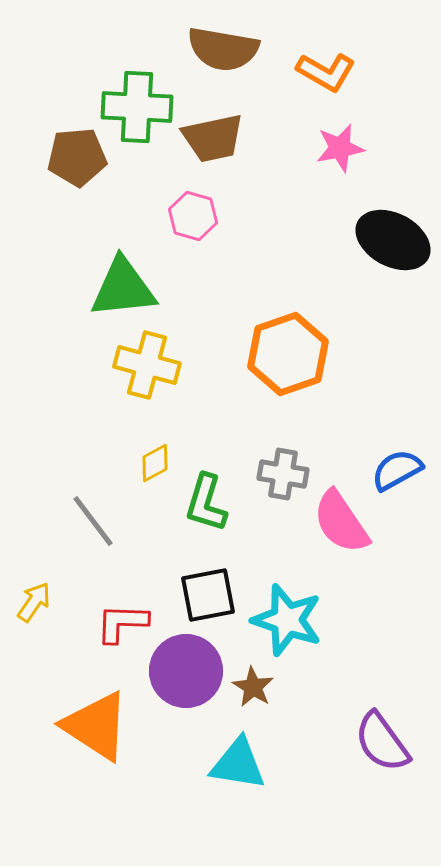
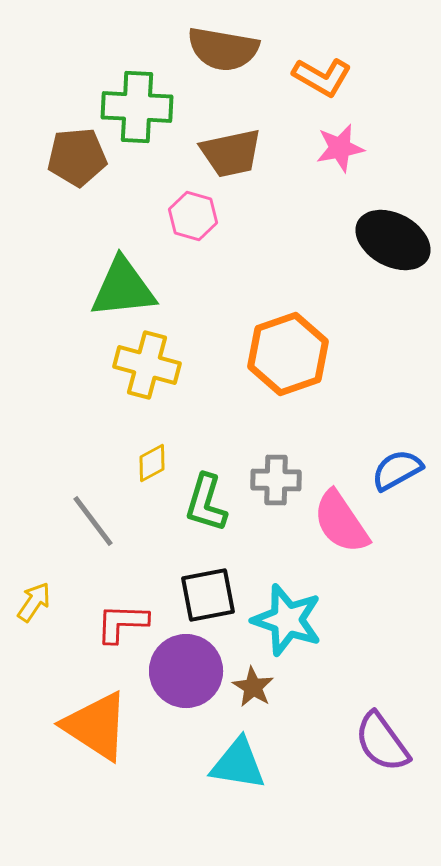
orange L-shape: moved 4 px left, 5 px down
brown trapezoid: moved 18 px right, 15 px down
yellow diamond: moved 3 px left
gray cross: moved 7 px left, 6 px down; rotated 9 degrees counterclockwise
